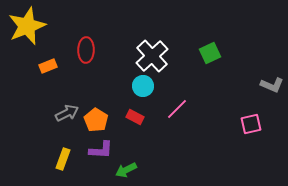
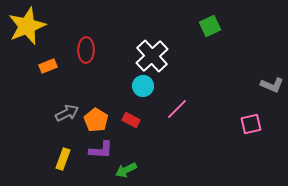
green square: moved 27 px up
red rectangle: moved 4 px left, 3 px down
